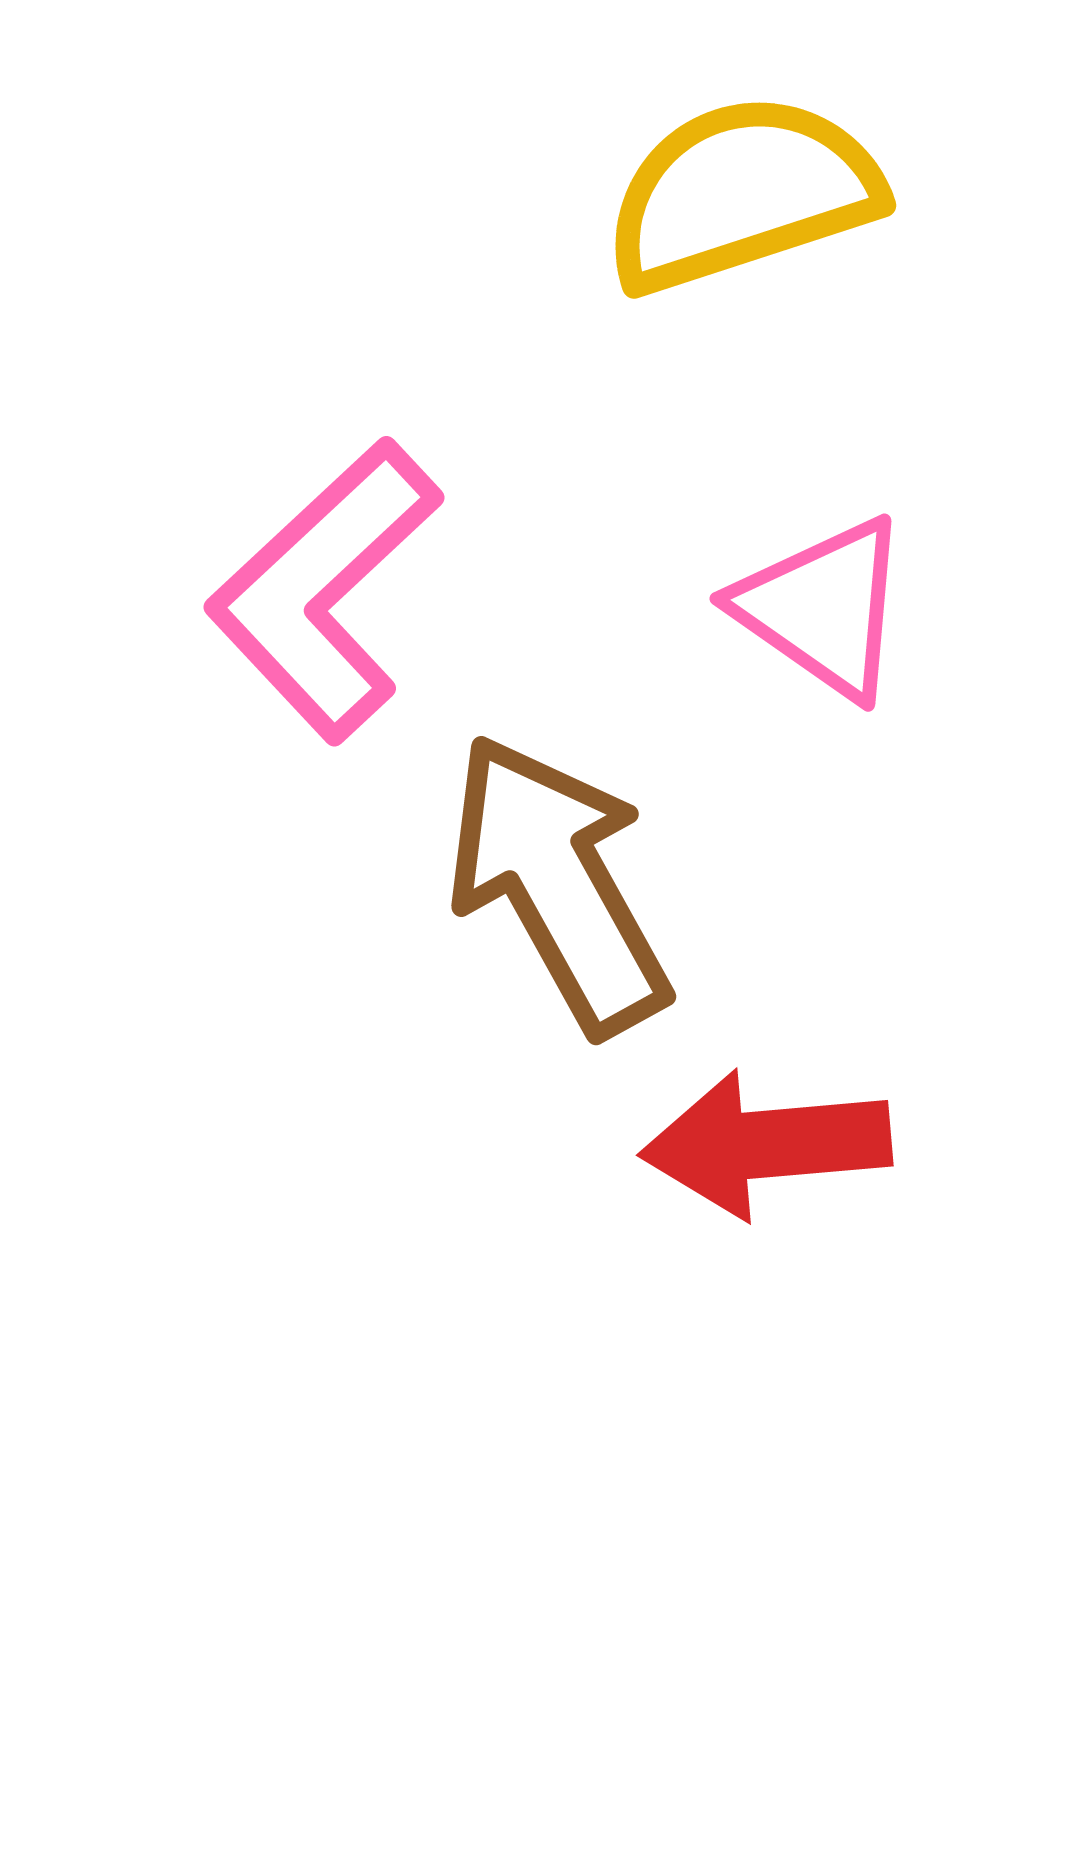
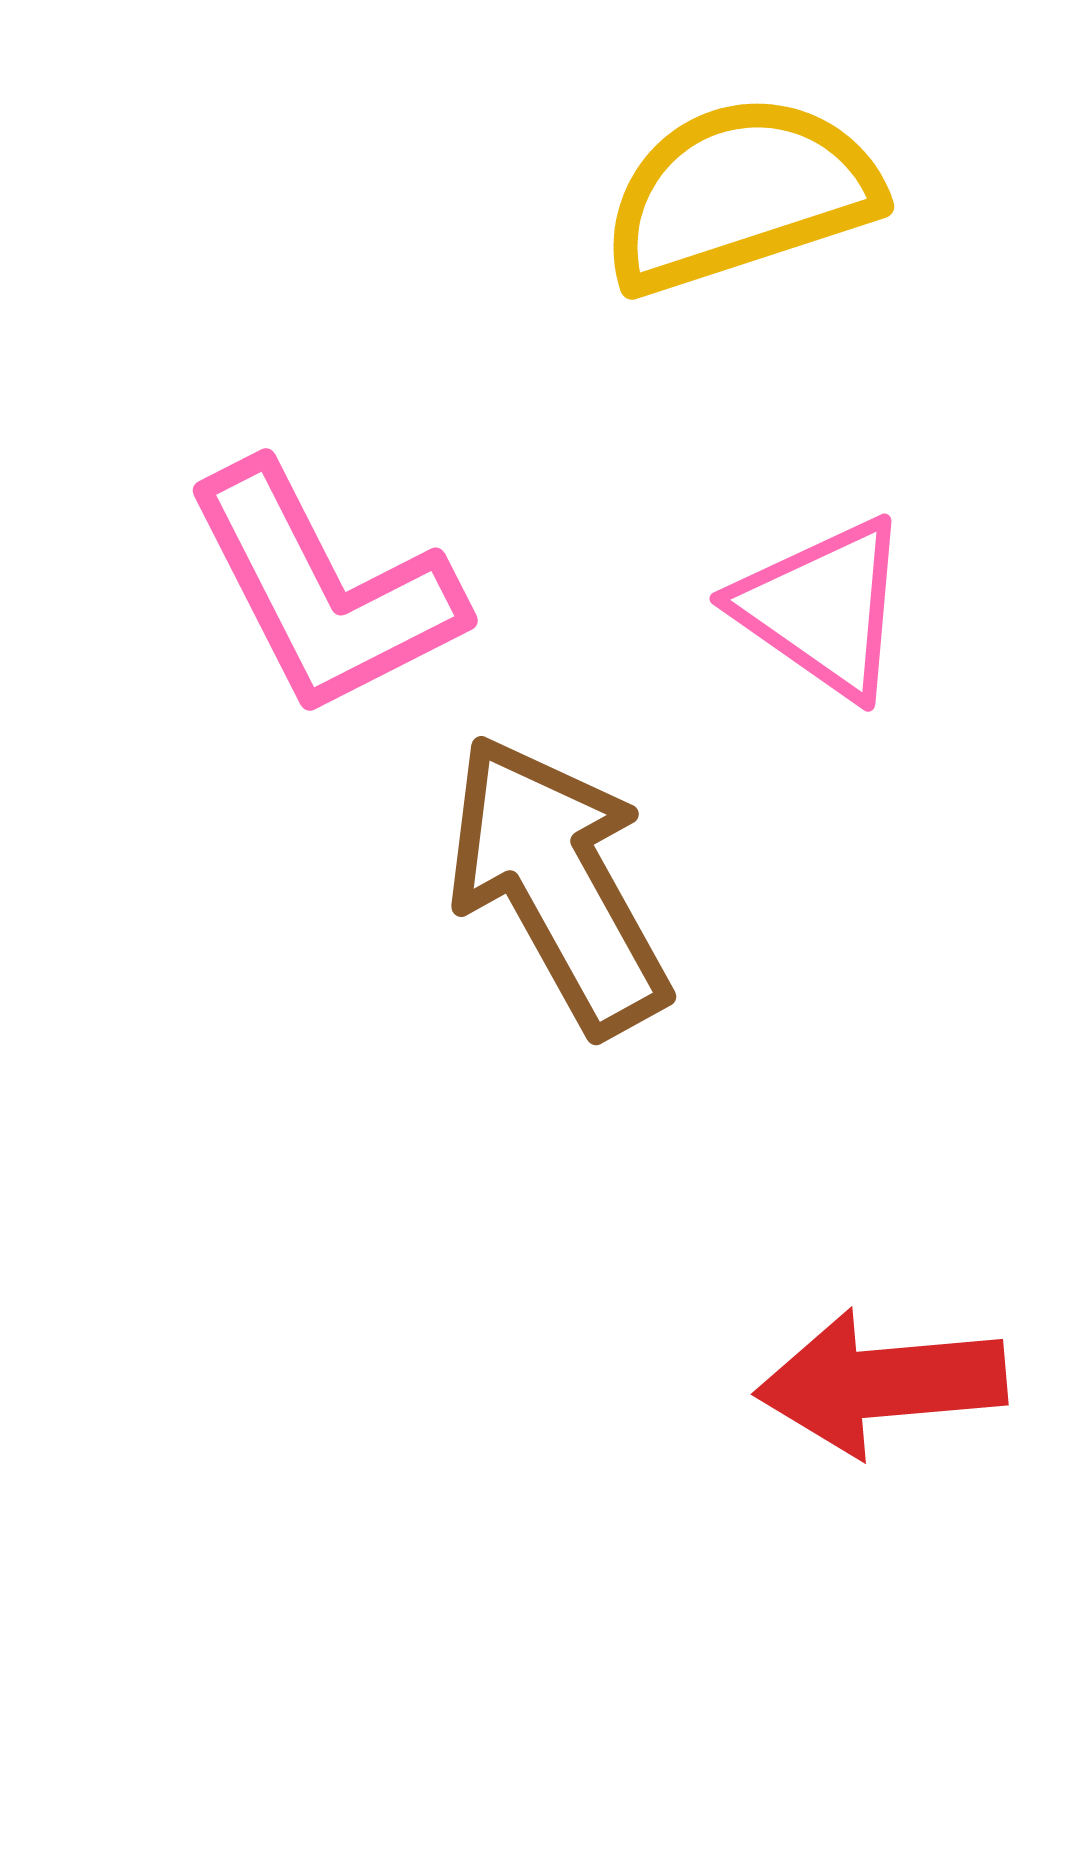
yellow semicircle: moved 2 px left, 1 px down
pink L-shape: rotated 74 degrees counterclockwise
red arrow: moved 115 px right, 239 px down
